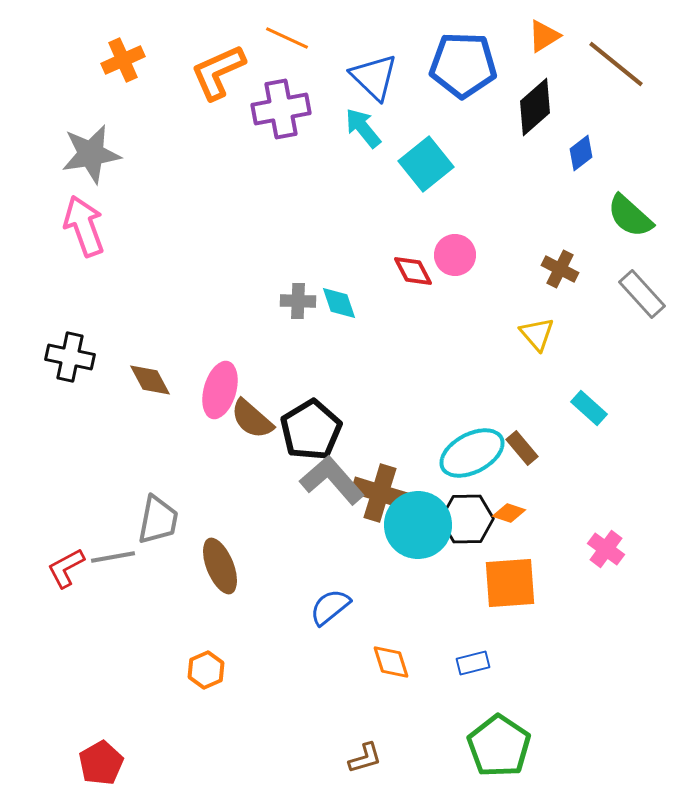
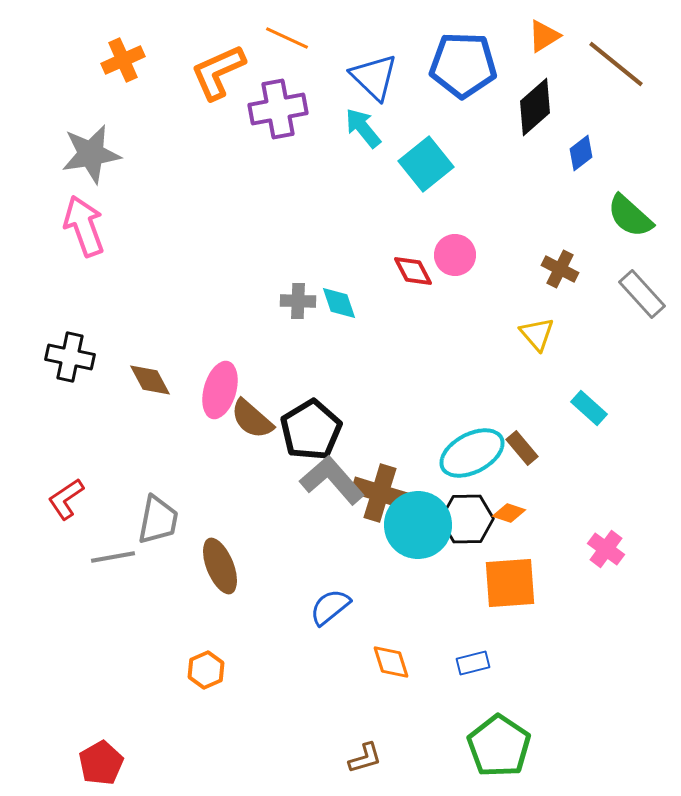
purple cross at (281, 109): moved 3 px left
red L-shape at (66, 568): moved 69 px up; rotated 6 degrees counterclockwise
